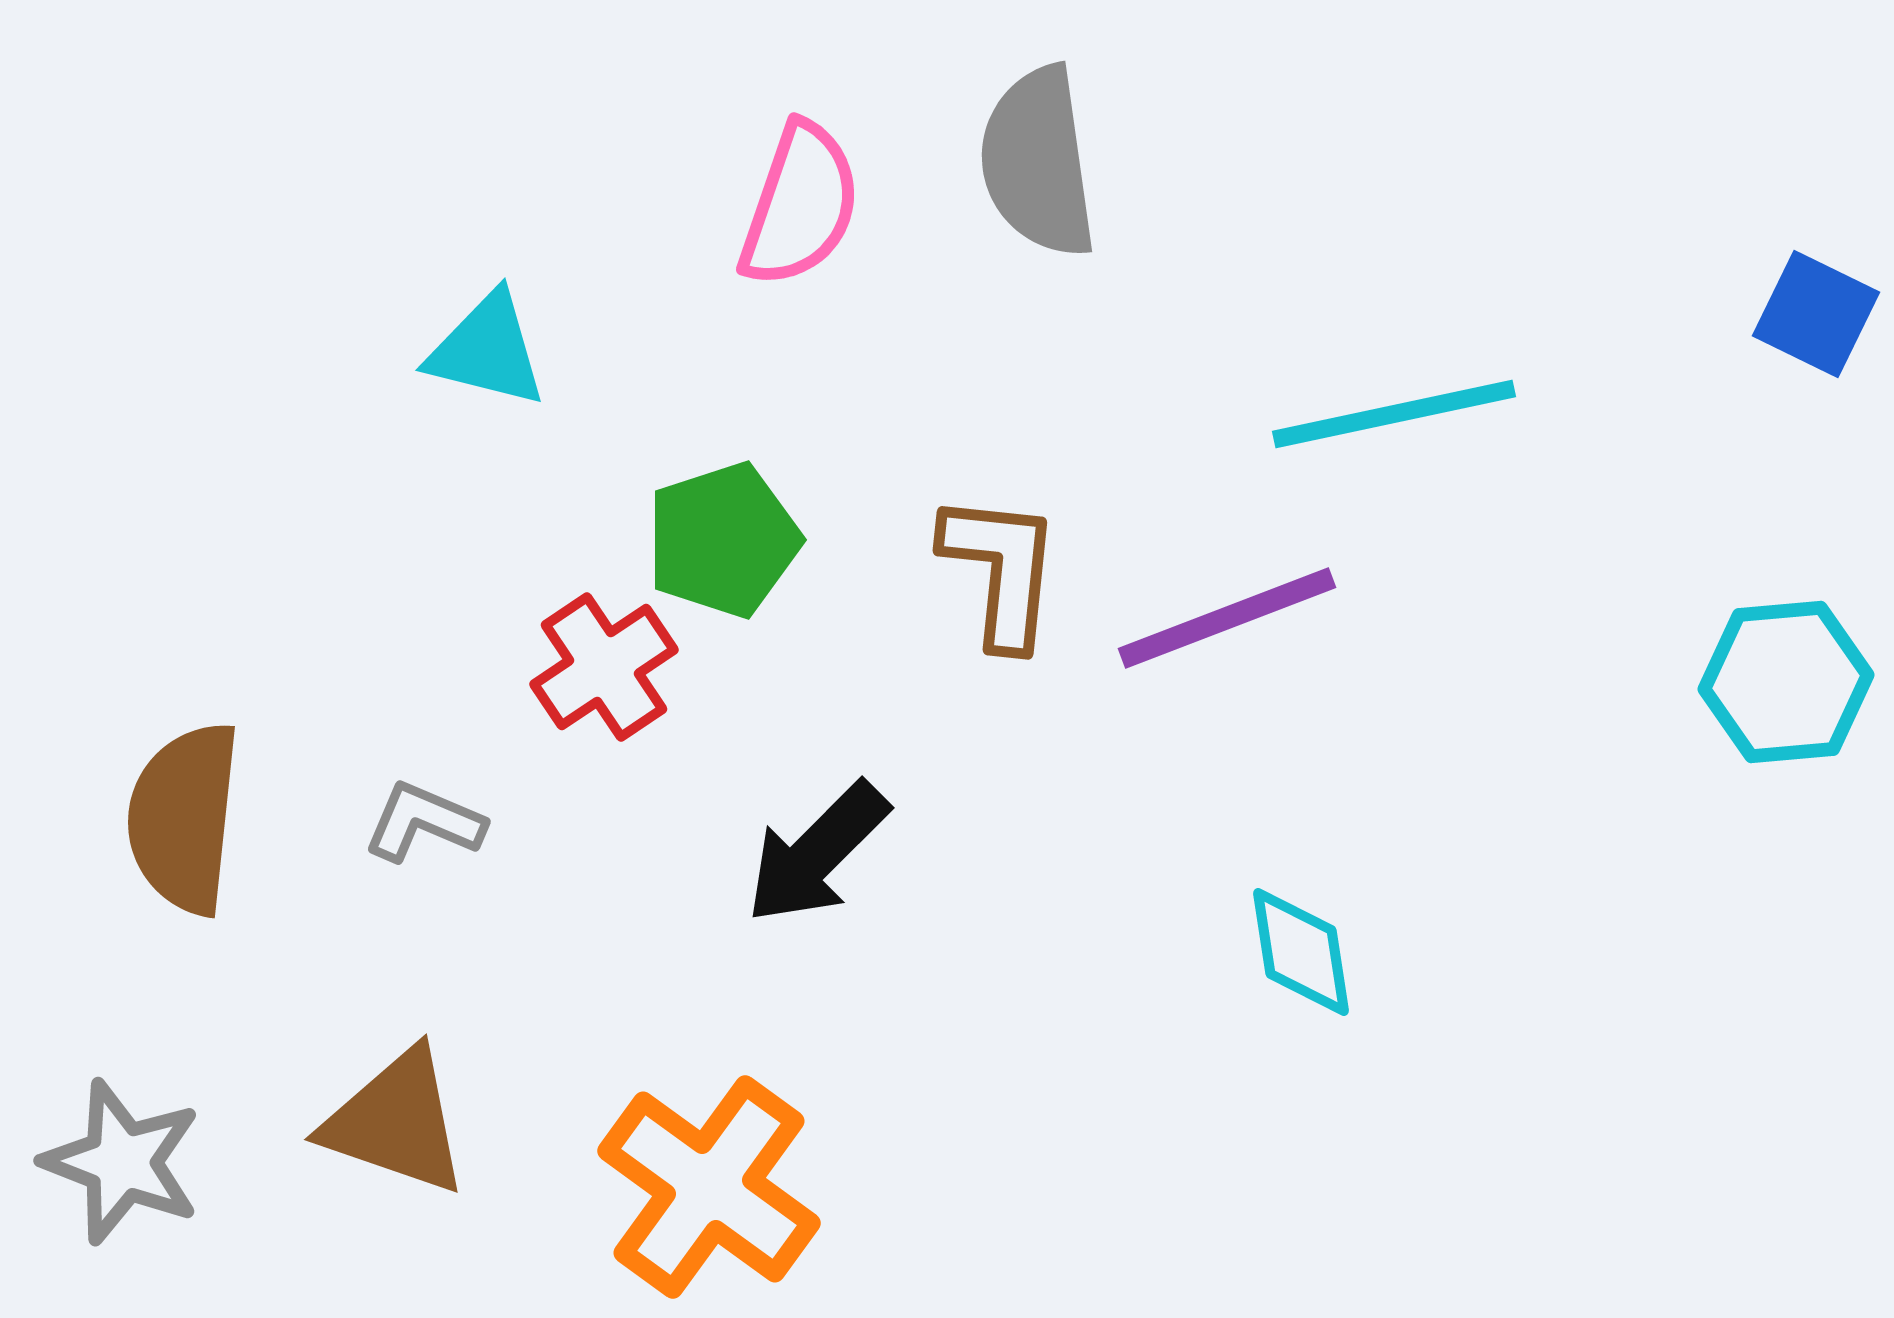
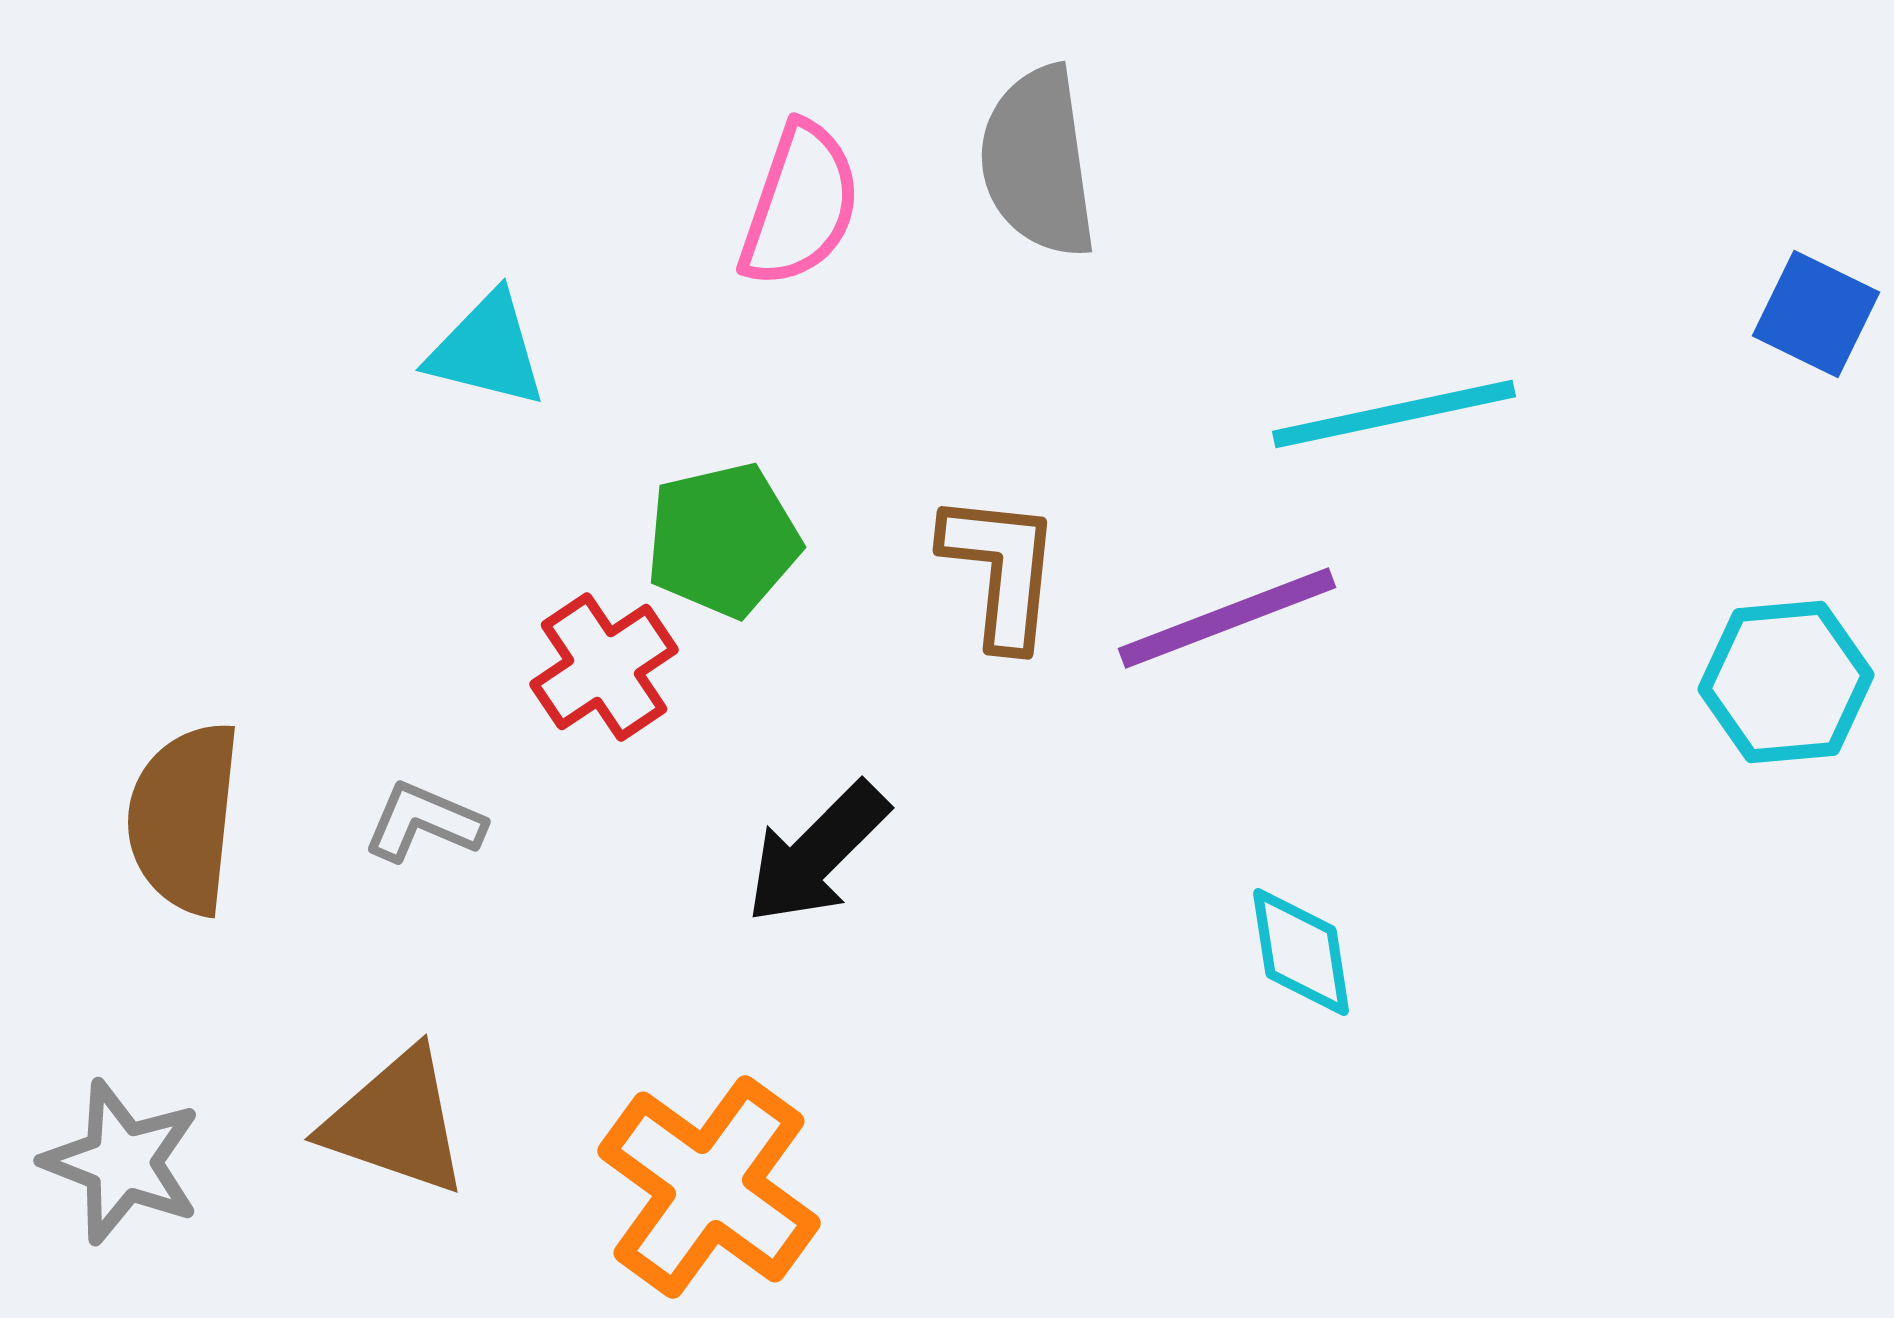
green pentagon: rotated 5 degrees clockwise
